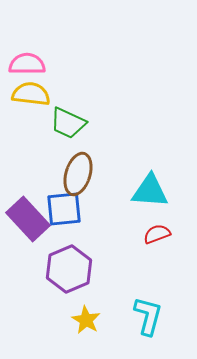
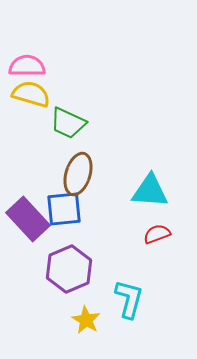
pink semicircle: moved 2 px down
yellow semicircle: rotated 9 degrees clockwise
cyan L-shape: moved 19 px left, 17 px up
